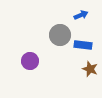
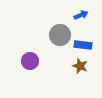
brown star: moved 10 px left, 3 px up
